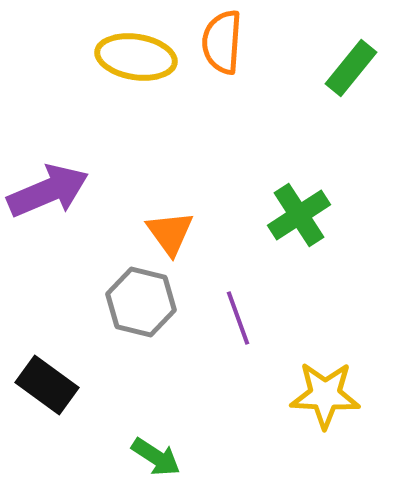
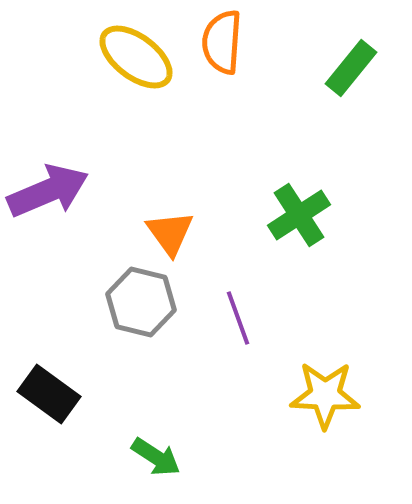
yellow ellipse: rotated 28 degrees clockwise
black rectangle: moved 2 px right, 9 px down
